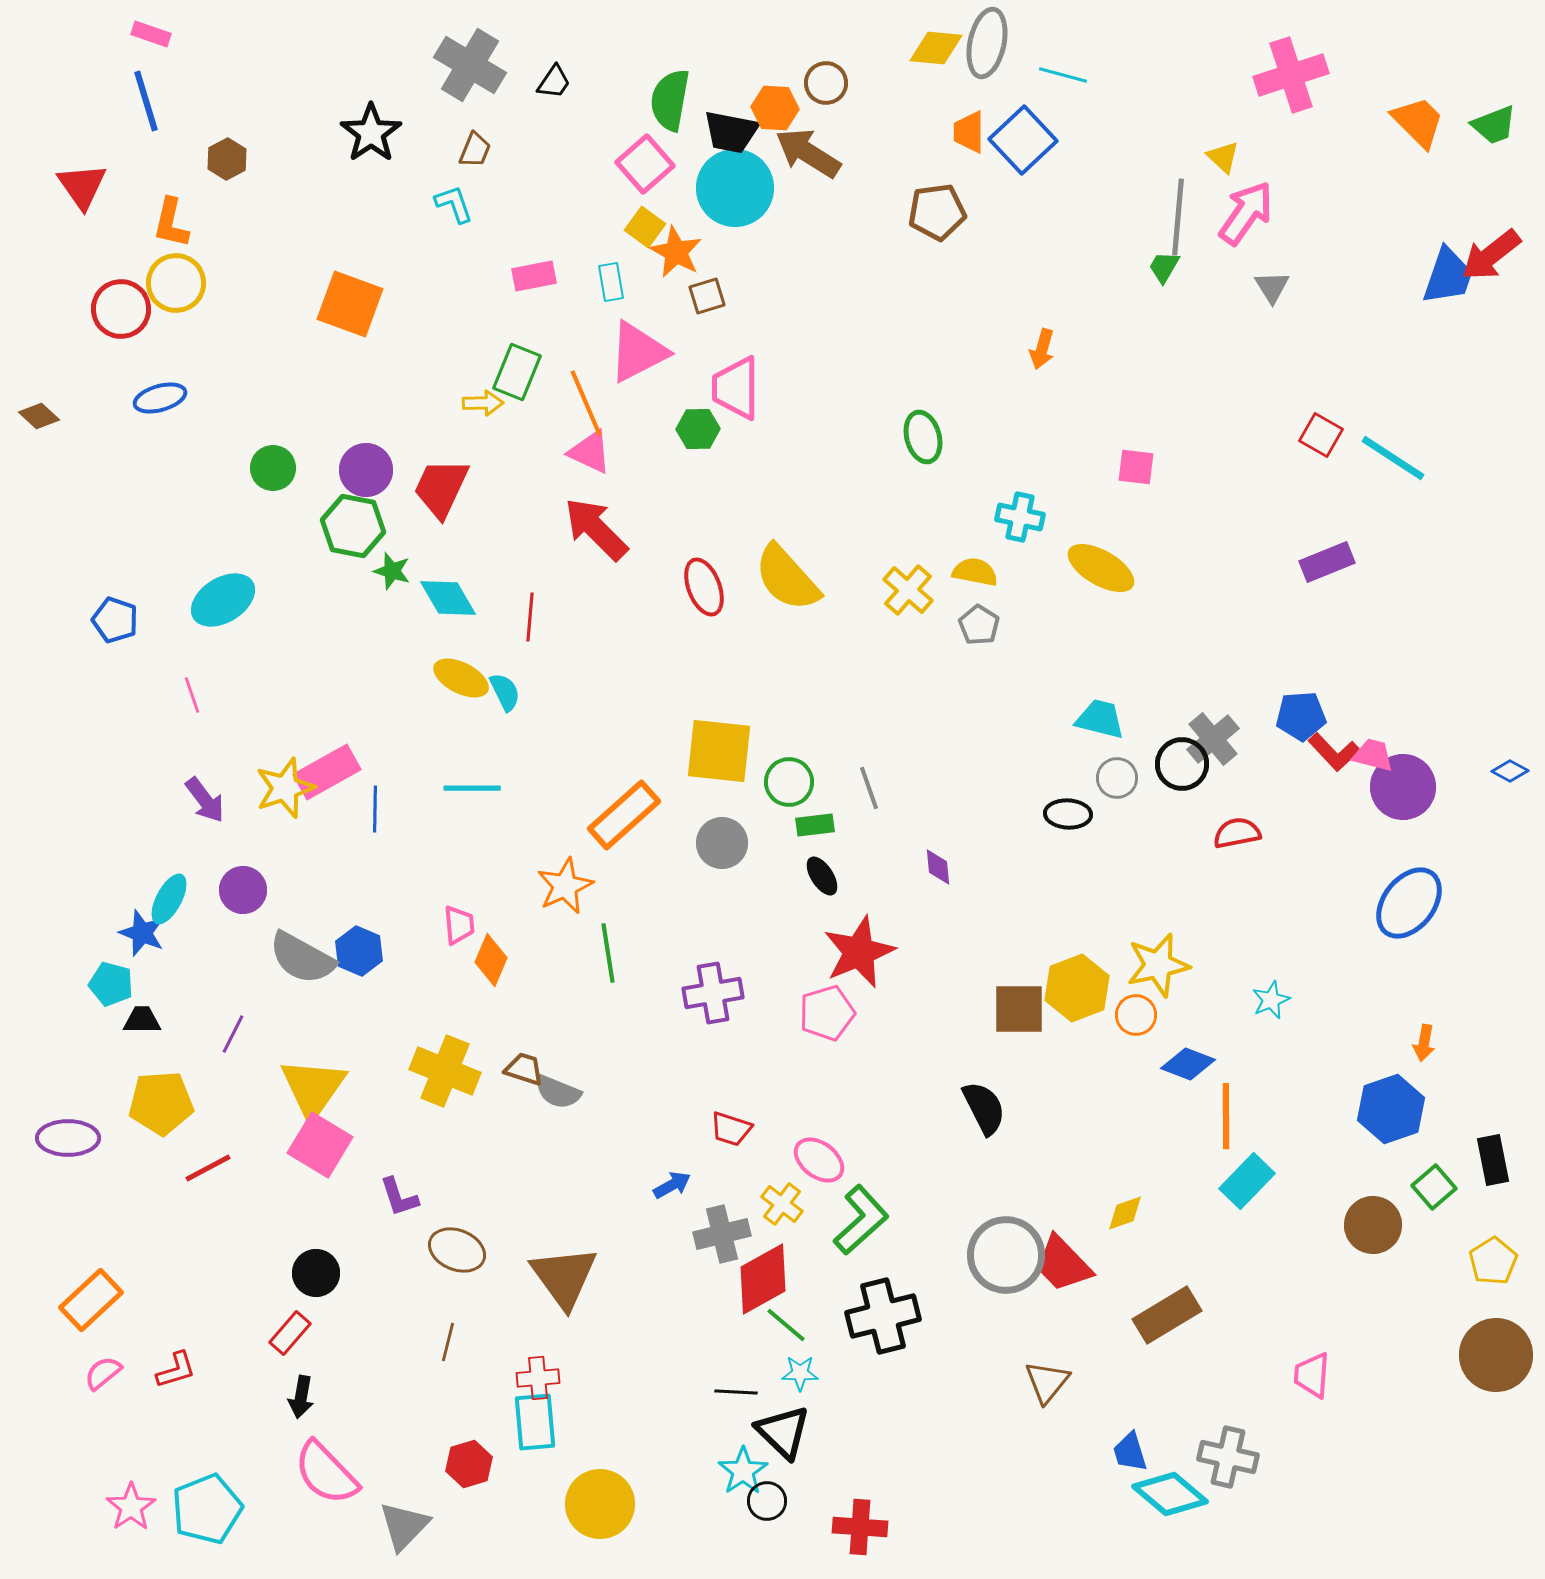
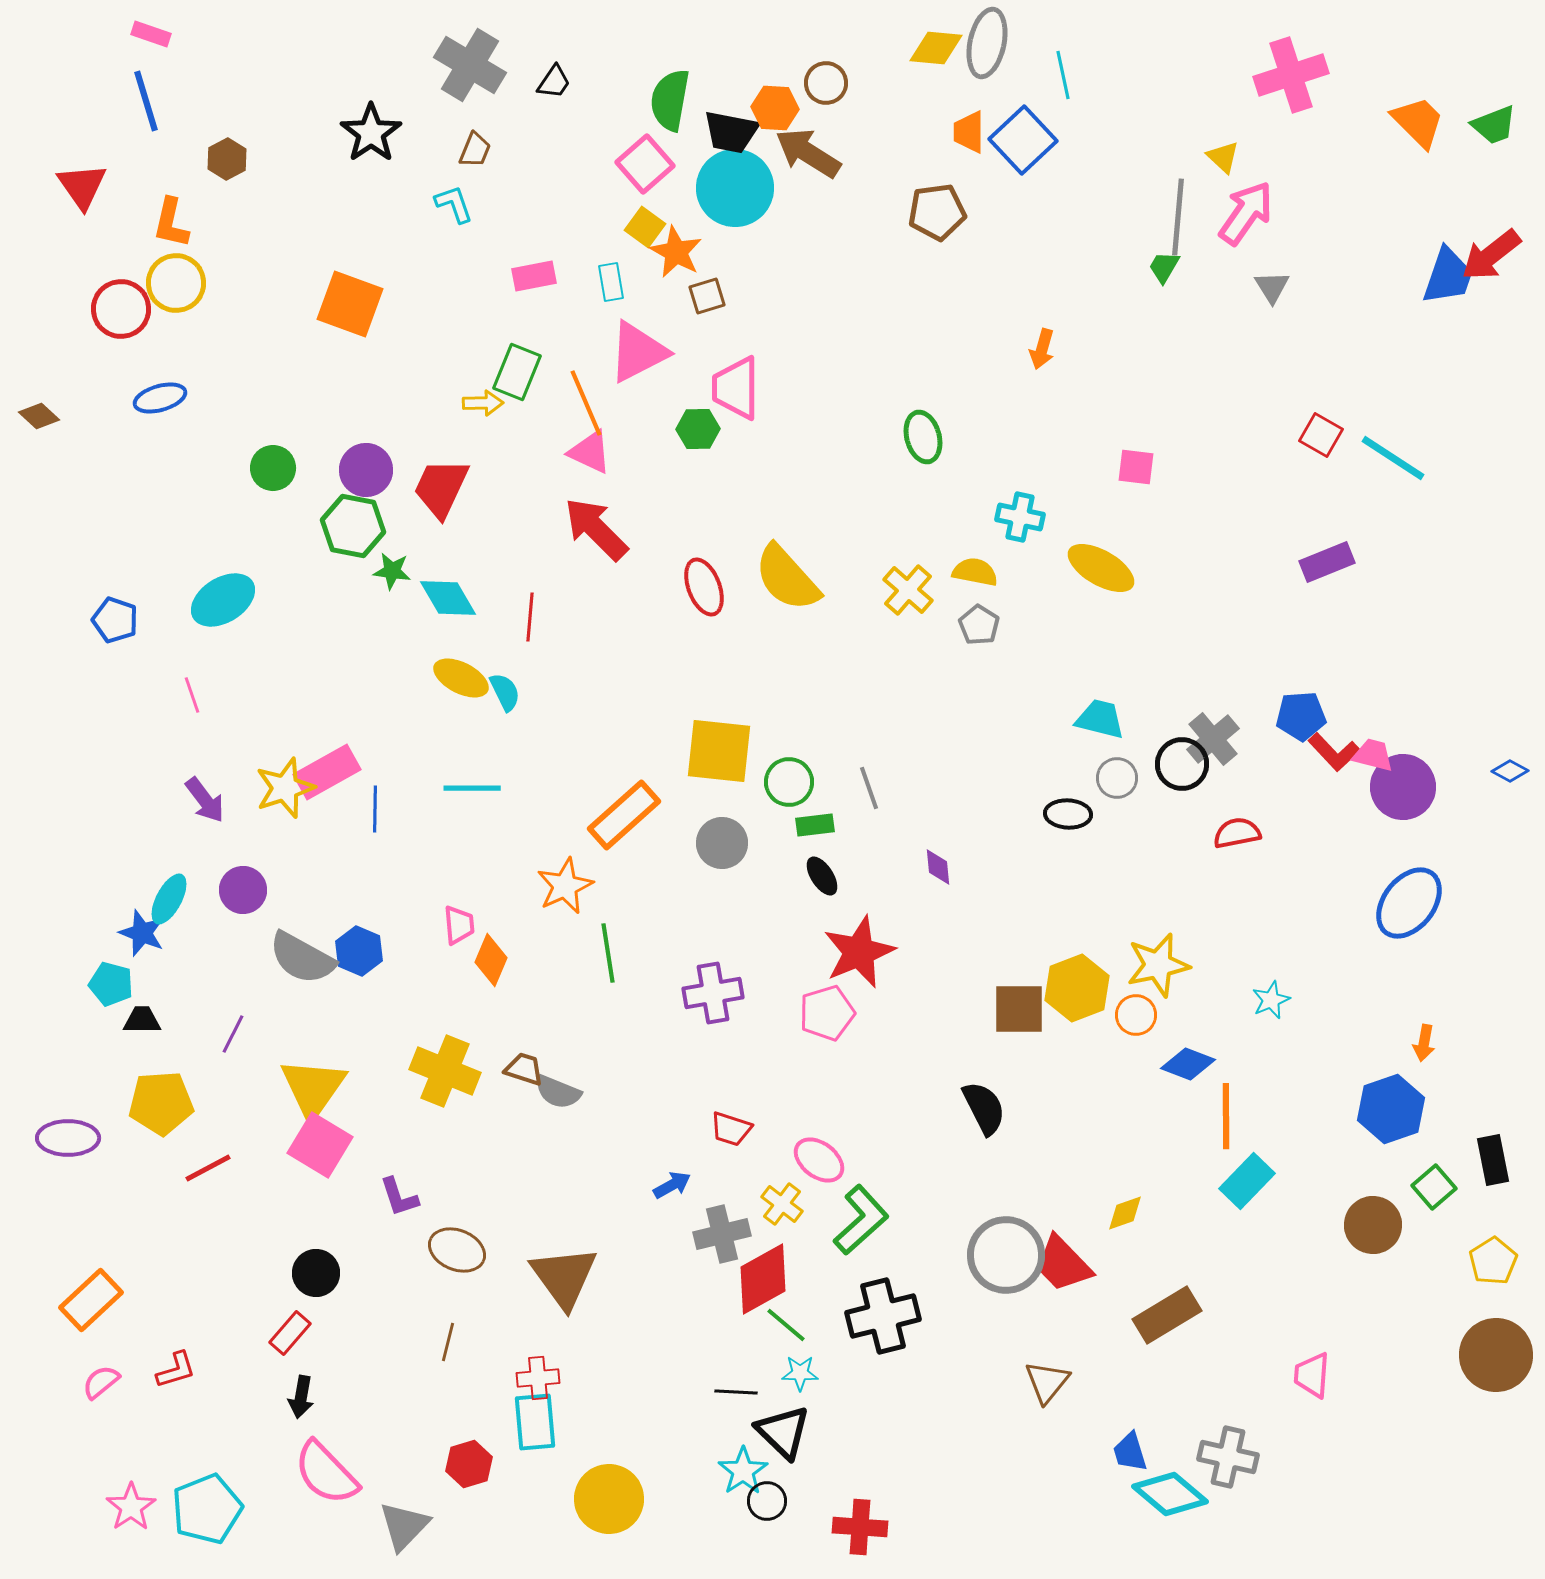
cyan line at (1063, 75): rotated 63 degrees clockwise
green star at (392, 571): rotated 9 degrees counterclockwise
pink semicircle at (103, 1373): moved 2 px left, 9 px down
yellow circle at (600, 1504): moved 9 px right, 5 px up
